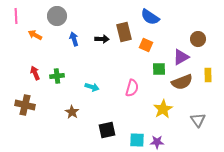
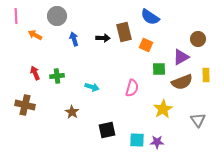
black arrow: moved 1 px right, 1 px up
yellow rectangle: moved 2 px left
